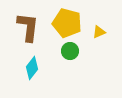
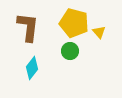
yellow pentagon: moved 7 px right
yellow triangle: rotated 48 degrees counterclockwise
